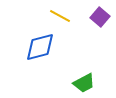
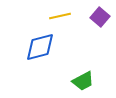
yellow line: rotated 40 degrees counterclockwise
green trapezoid: moved 1 px left, 2 px up
